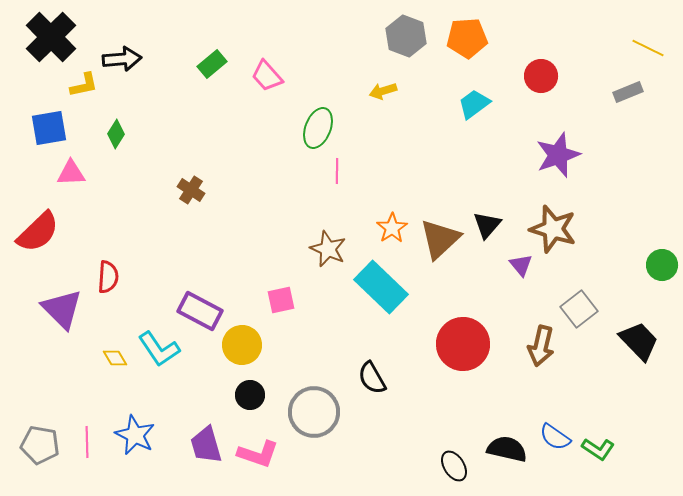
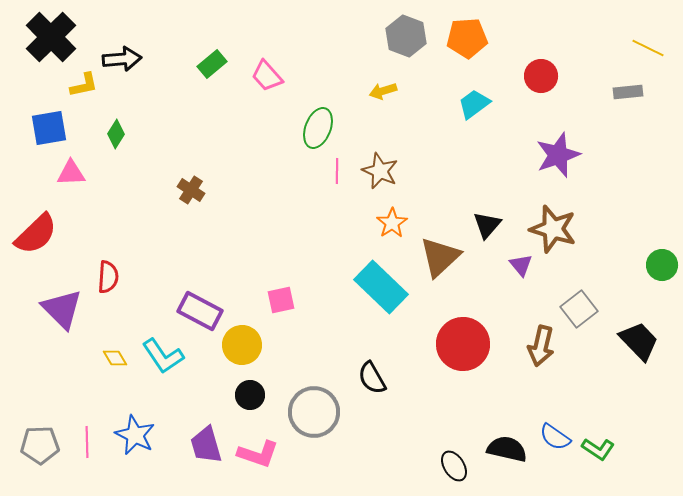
gray rectangle at (628, 92): rotated 16 degrees clockwise
orange star at (392, 228): moved 5 px up
red semicircle at (38, 232): moved 2 px left, 2 px down
brown triangle at (440, 239): moved 18 px down
brown star at (328, 249): moved 52 px right, 78 px up
cyan L-shape at (159, 349): moved 4 px right, 7 px down
gray pentagon at (40, 445): rotated 12 degrees counterclockwise
